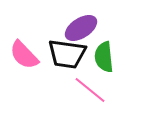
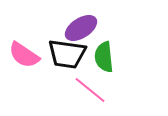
pink semicircle: rotated 12 degrees counterclockwise
